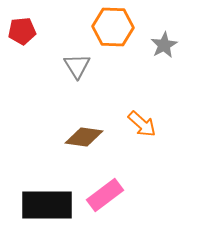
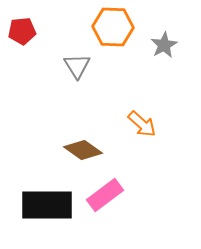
brown diamond: moved 1 px left, 13 px down; rotated 27 degrees clockwise
